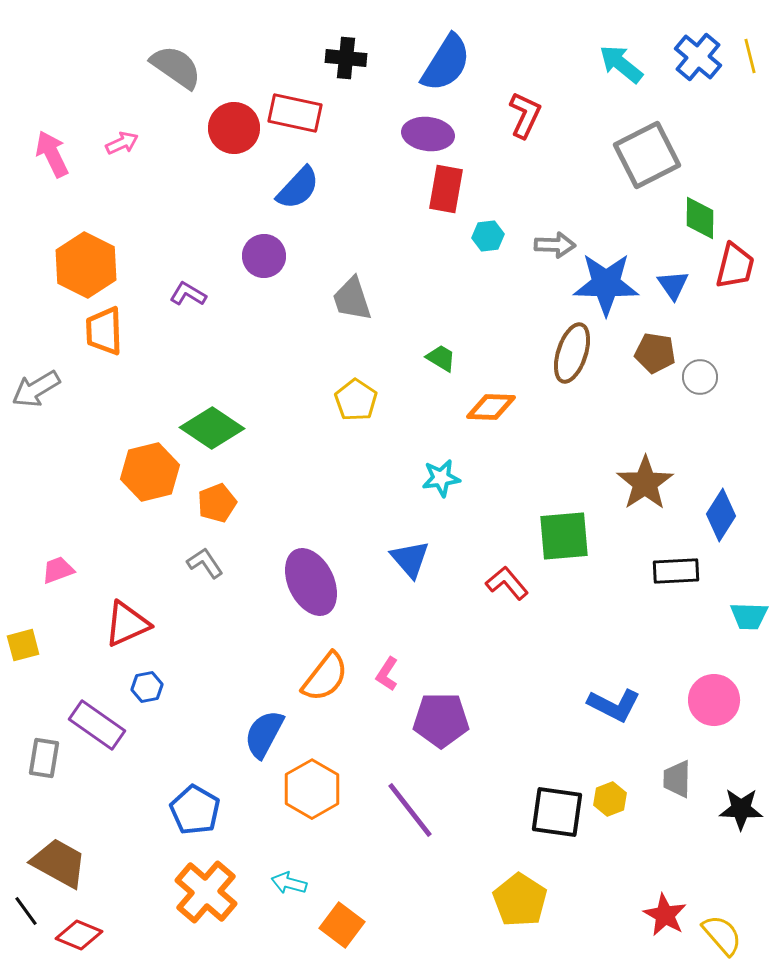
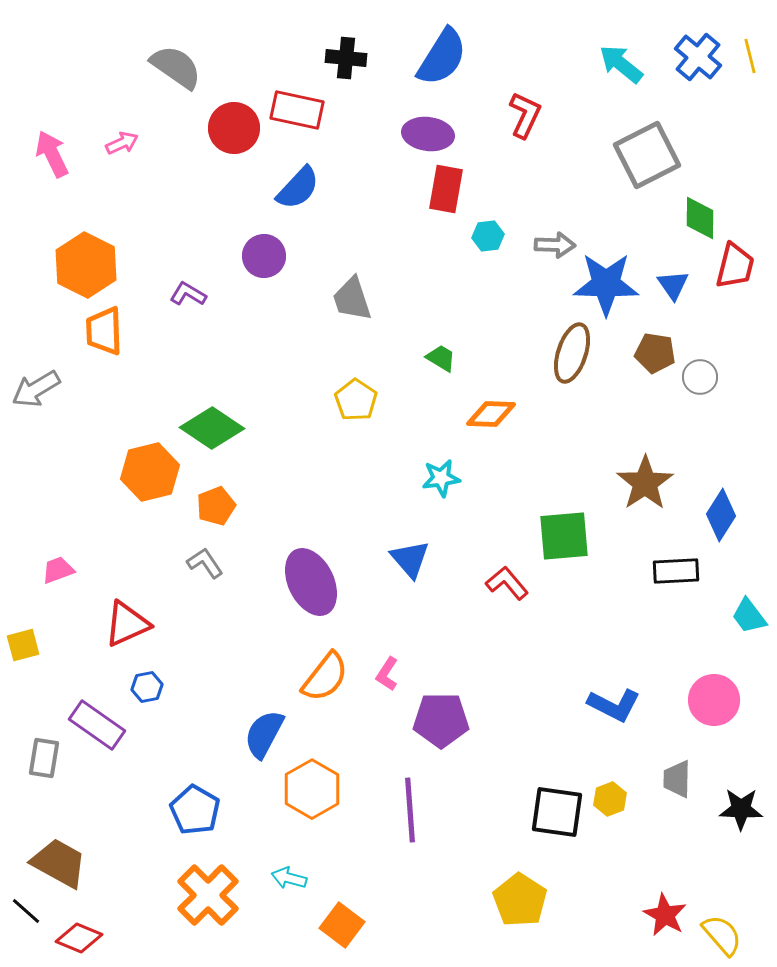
blue semicircle at (446, 63): moved 4 px left, 6 px up
red rectangle at (295, 113): moved 2 px right, 3 px up
orange diamond at (491, 407): moved 7 px down
orange pentagon at (217, 503): moved 1 px left, 3 px down
cyan trapezoid at (749, 616): rotated 51 degrees clockwise
purple line at (410, 810): rotated 34 degrees clockwise
cyan arrow at (289, 883): moved 5 px up
orange cross at (206, 892): moved 2 px right, 3 px down; rotated 4 degrees clockwise
black line at (26, 911): rotated 12 degrees counterclockwise
red diamond at (79, 935): moved 3 px down
